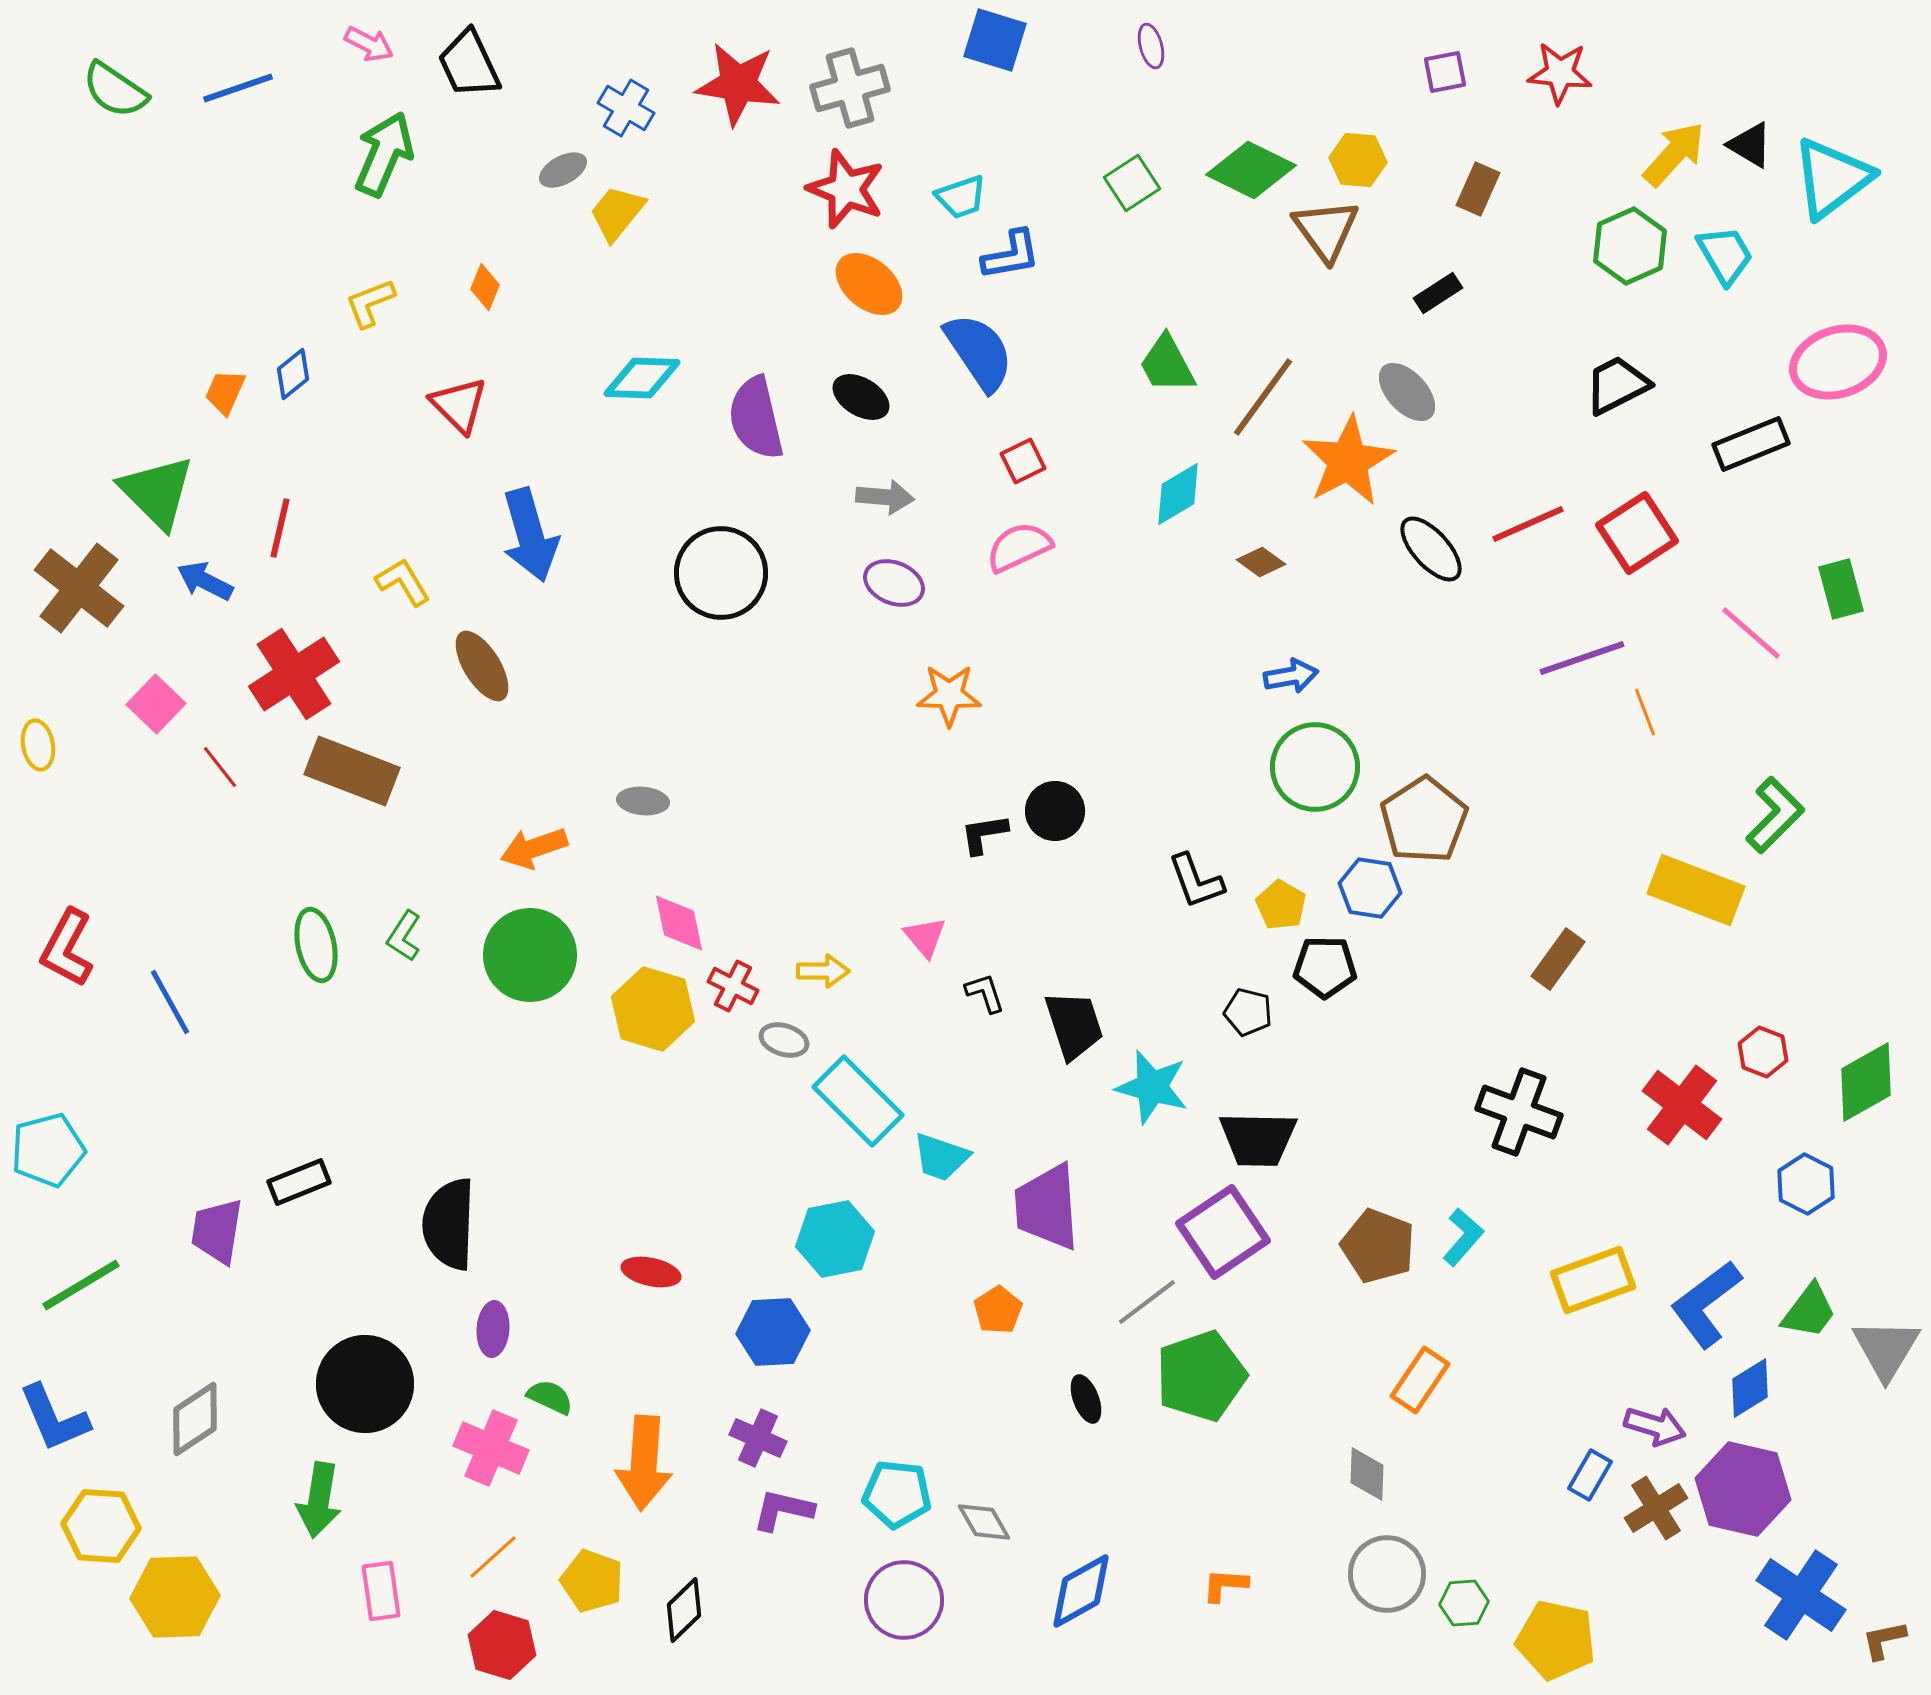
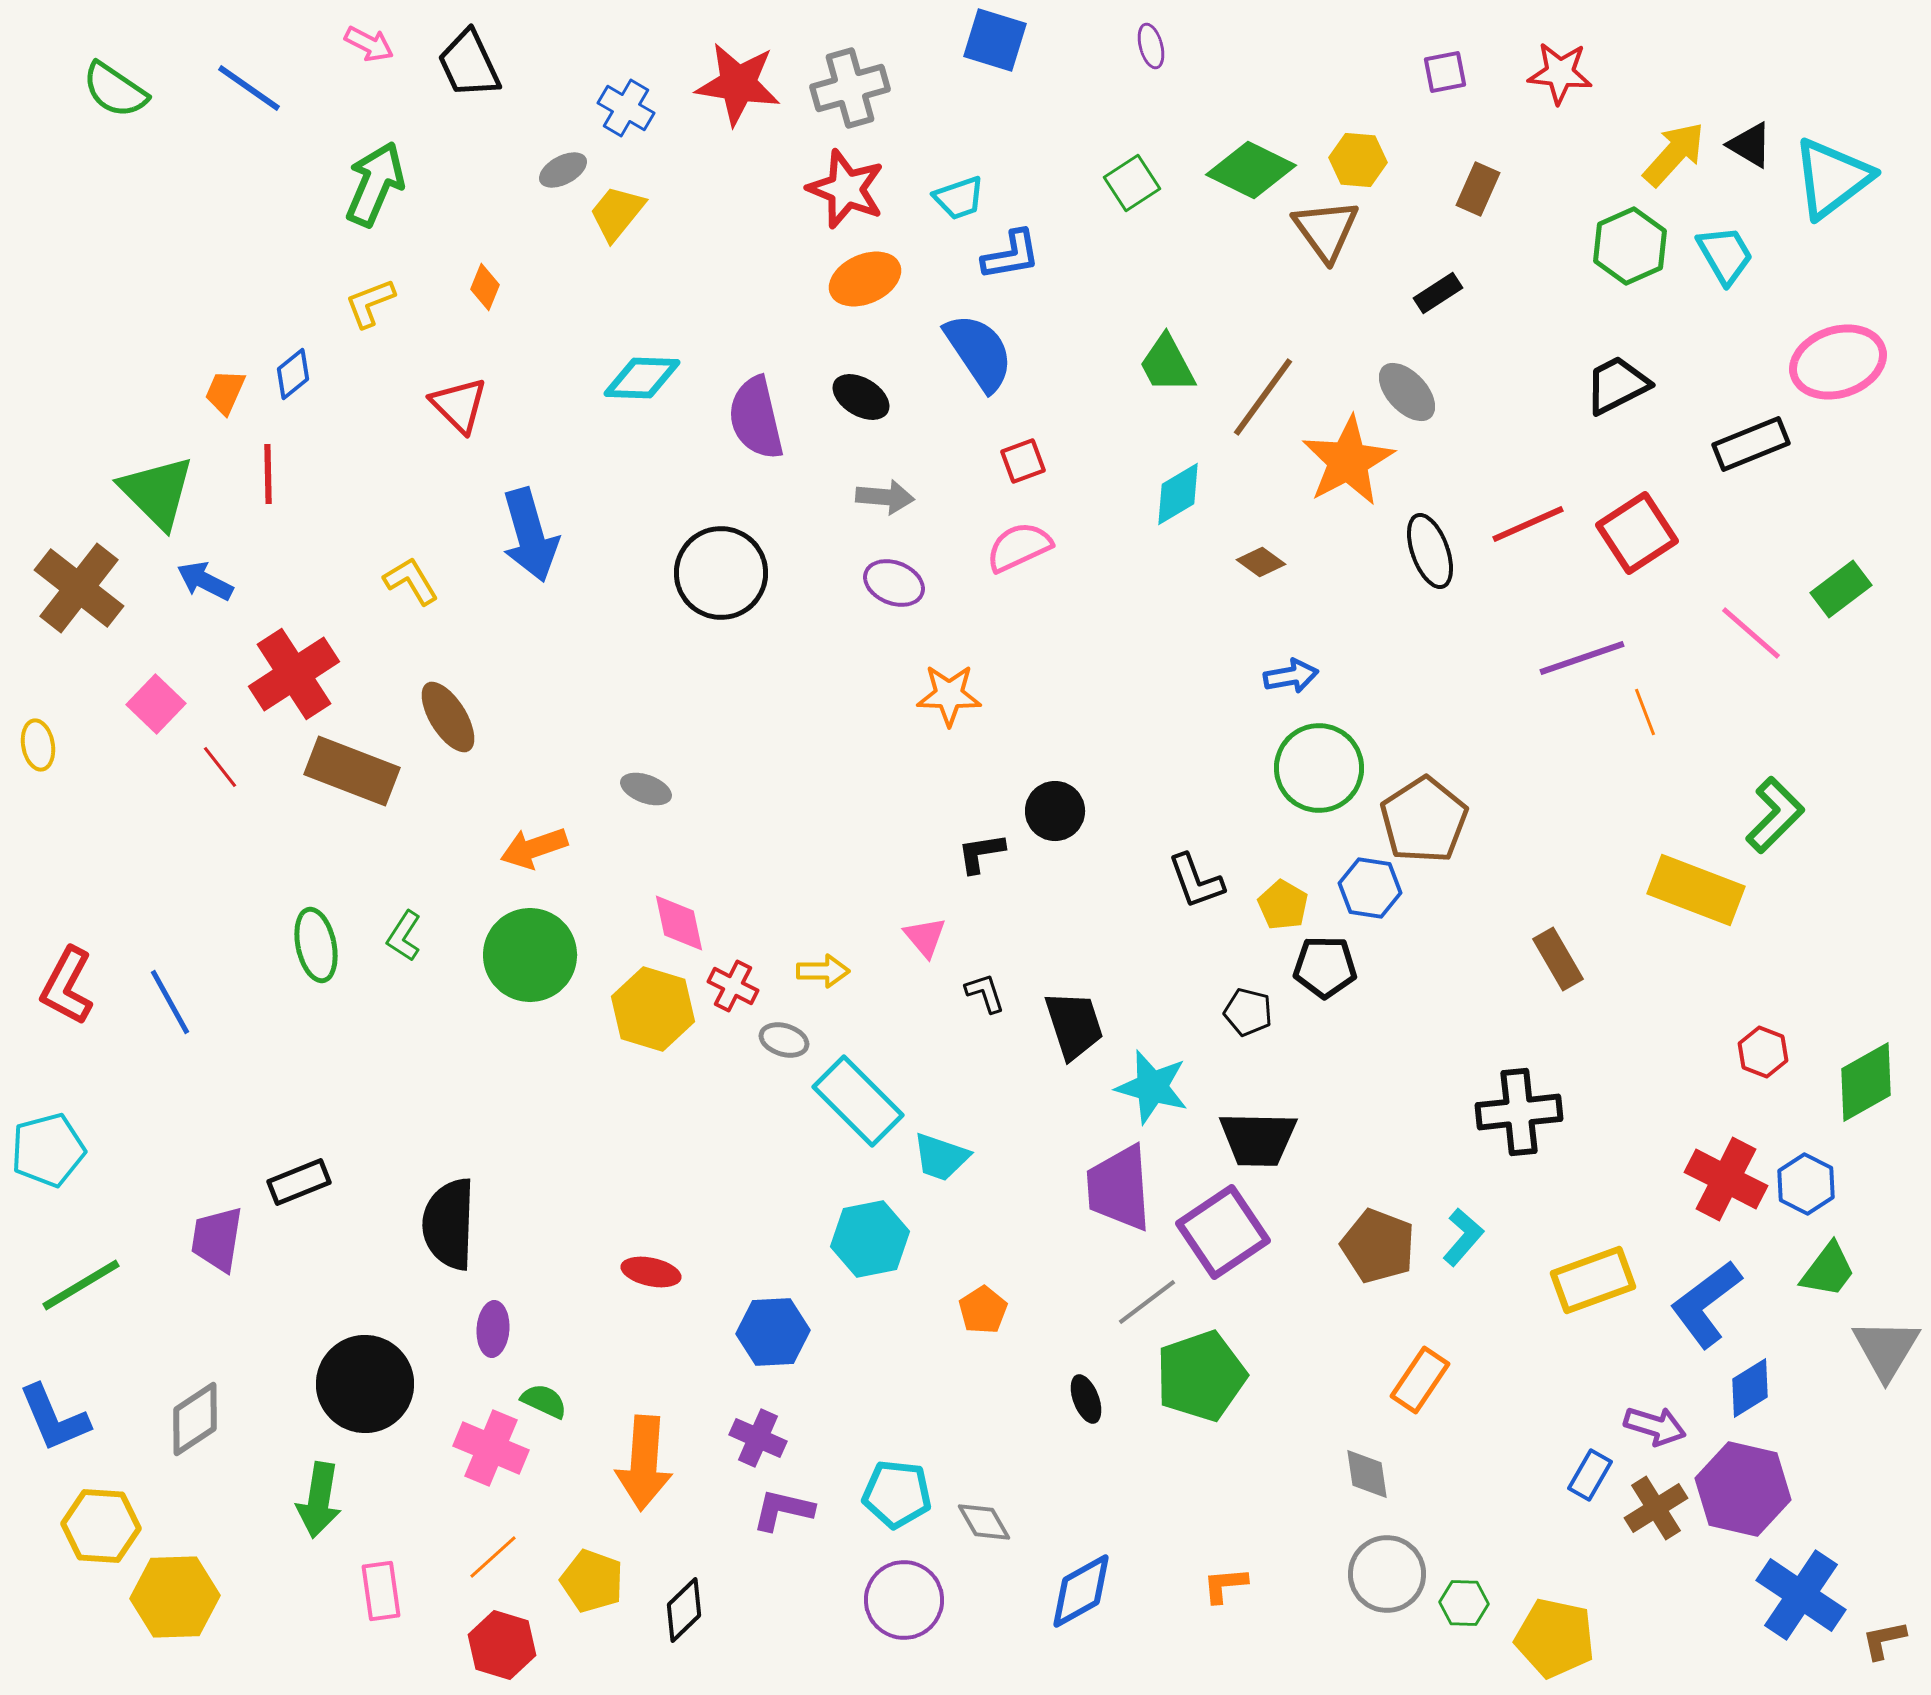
blue line at (238, 88): moved 11 px right; rotated 54 degrees clockwise
green arrow at (384, 154): moved 9 px left, 30 px down
cyan trapezoid at (961, 197): moved 2 px left, 1 px down
orange ellipse at (869, 284): moved 4 px left, 5 px up; rotated 64 degrees counterclockwise
red square at (1023, 461): rotated 6 degrees clockwise
red line at (280, 528): moved 12 px left, 54 px up; rotated 14 degrees counterclockwise
black ellipse at (1431, 549): moved 1 px left, 2 px down; rotated 22 degrees clockwise
yellow L-shape at (403, 582): moved 8 px right, 1 px up
green rectangle at (1841, 589): rotated 68 degrees clockwise
brown ellipse at (482, 666): moved 34 px left, 51 px down
green circle at (1315, 767): moved 4 px right, 1 px down
gray ellipse at (643, 801): moved 3 px right, 12 px up; rotated 15 degrees clockwise
black L-shape at (984, 834): moved 3 px left, 19 px down
yellow pentagon at (1281, 905): moved 2 px right
red L-shape at (67, 948): moved 38 px down
brown rectangle at (1558, 959): rotated 66 degrees counterclockwise
red cross at (1682, 1105): moved 44 px right, 74 px down; rotated 10 degrees counterclockwise
black cross at (1519, 1112): rotated 26 degrees counterclockwise
purple trapezoid at (1047, 1207): moved 72 px right, 19 px up
purple trapezoid at (217, 1231): moved 8 px down
cyan hexagon at (835, 1239): moved 35 px right
orange pentagon at (998, 1310): moved 15 px left
green trapezoid at (1809, 1311): moved 19 px right, 41 px up
green semicircle at (550, 1397): moved 6 px left, 4 px down
gray diamond at (1367, 1474): rotated 10 degrees counterclockwise
orange L-shape at (1225, 1585): rotated 9 degrees counterclockwise
green hexagon at (1464, 1603): rotated 6 degrees clockwise
yellow pentagon at (1556, 1640): moved 1 px left, 2 px up
